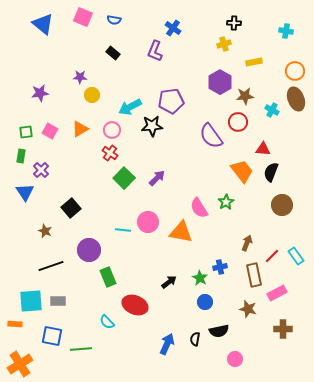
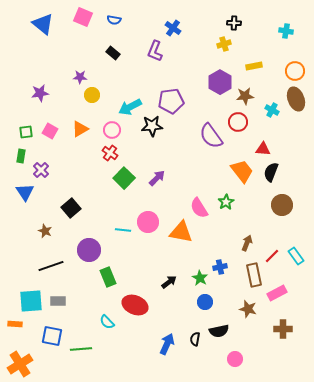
yellow rectangle at (254, 62): moved 4 px down
